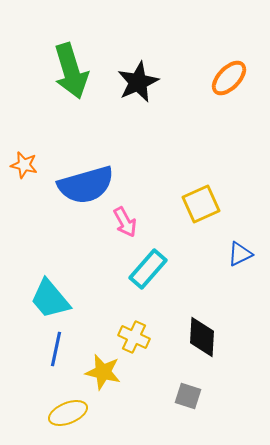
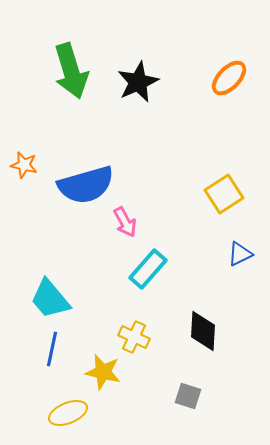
yellow square: moved 23 px right, 10 px up; rotated 9 degrees counterclockwise
black diamond: moved 1 px right, 6 px up
blue line: moved 4 px left
